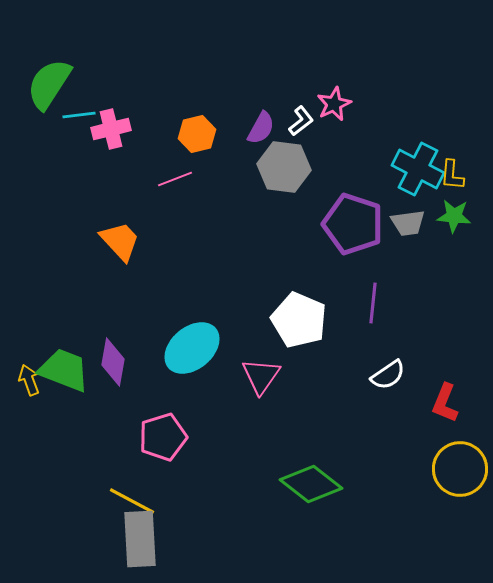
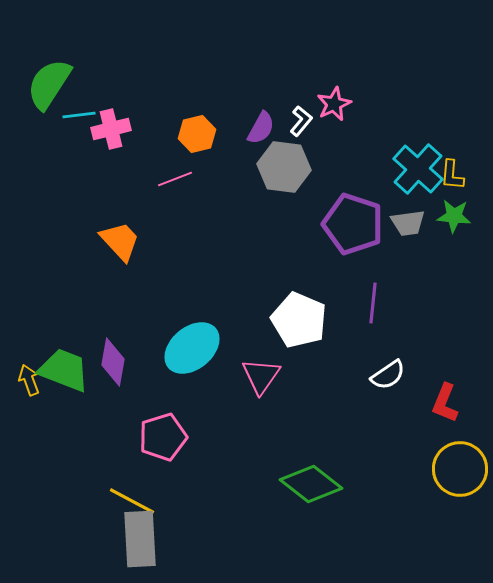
white L-shape: rotated 12 degrees counterclockwise
cyan cross: rotated 15 degrees clockwise
